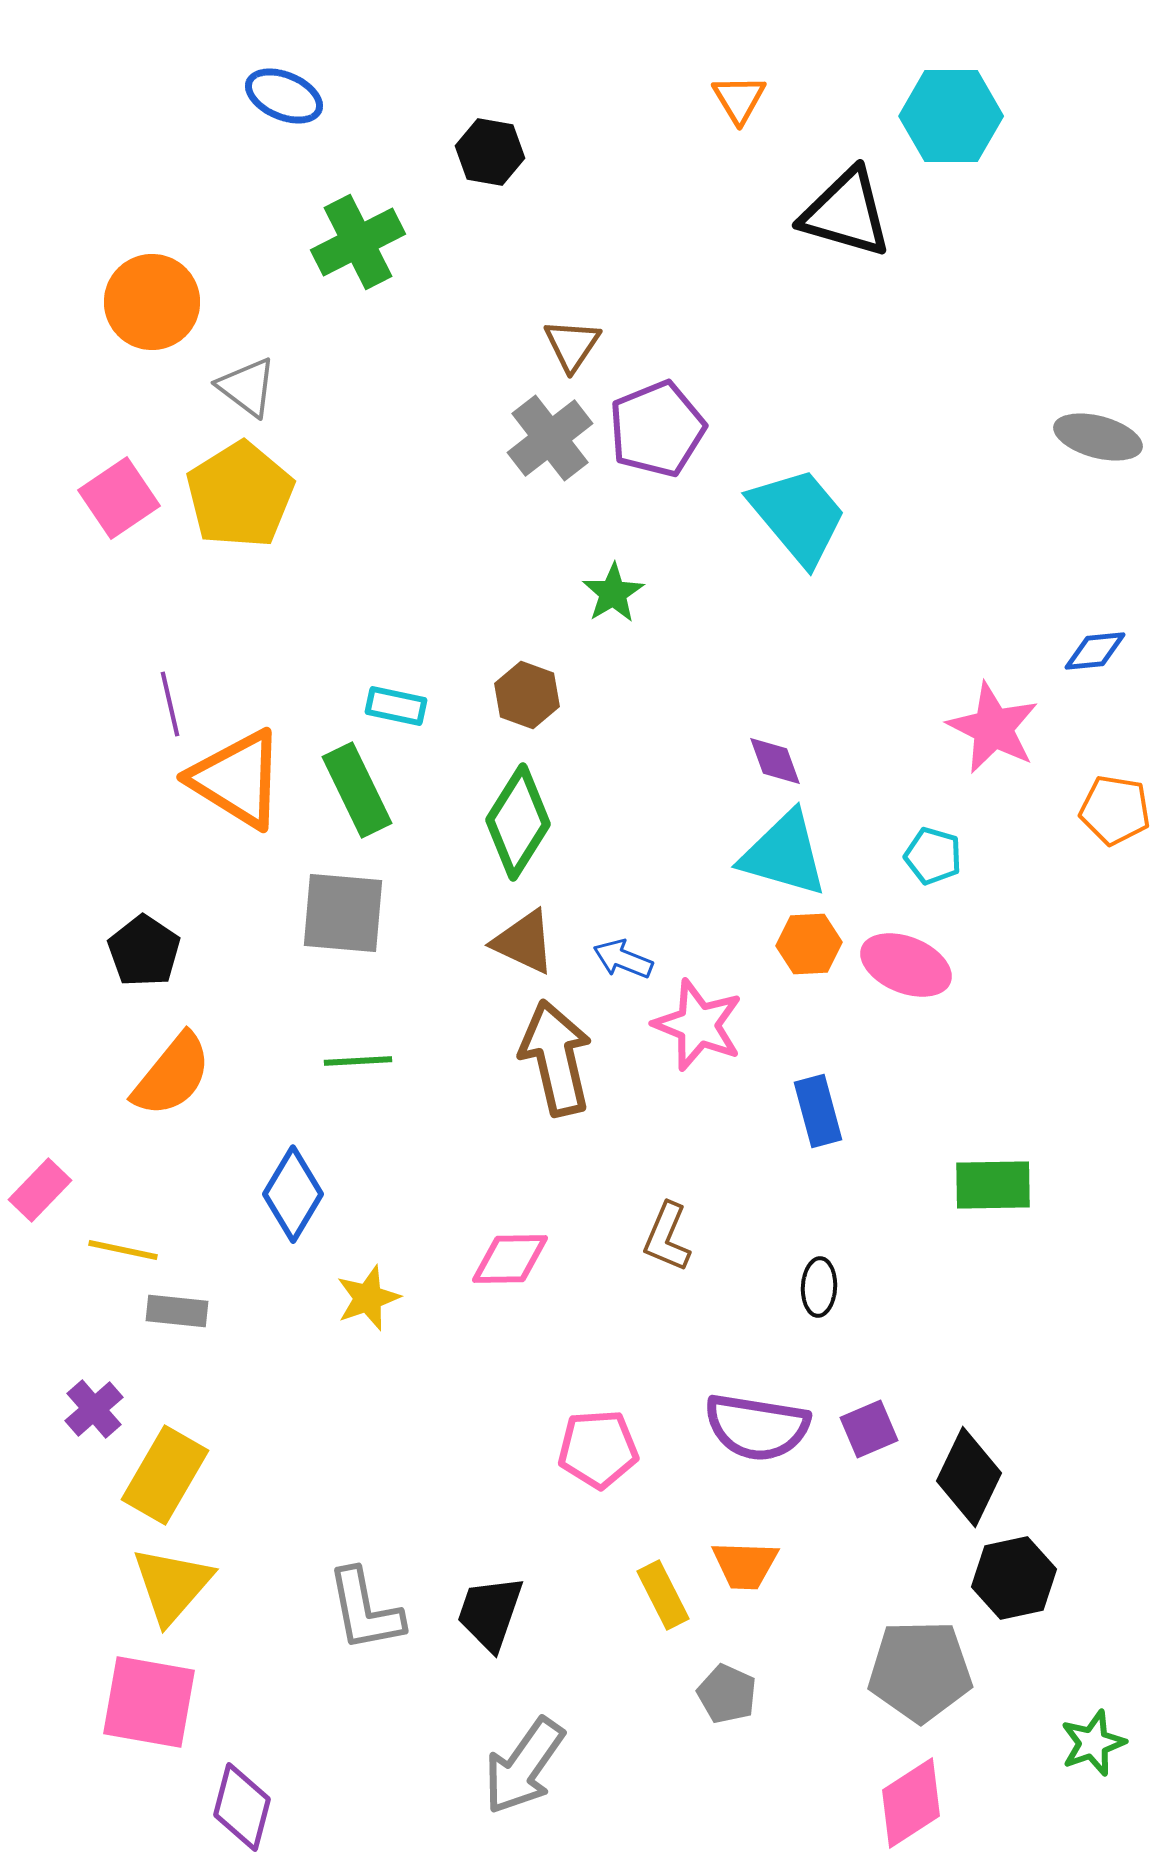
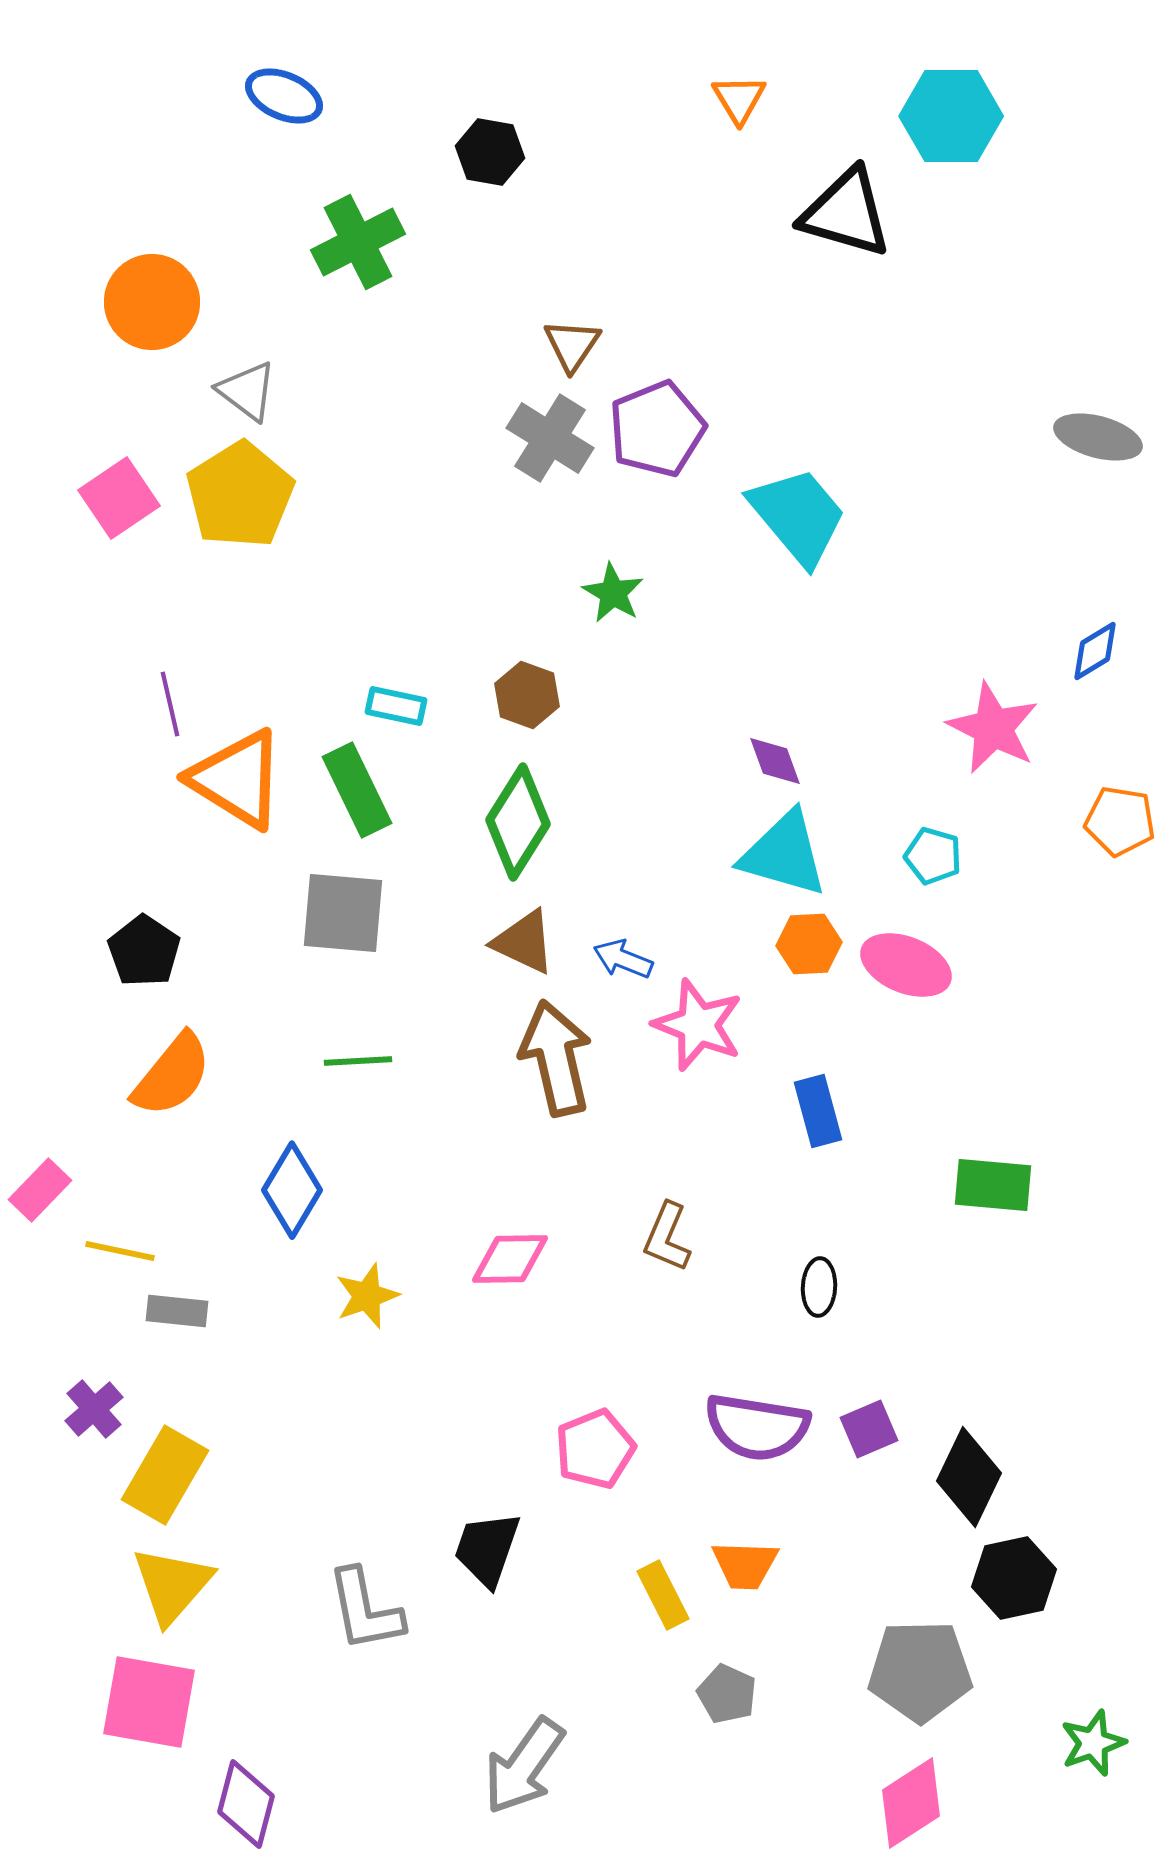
gray triangle at (247, 387): moved 4 px down
gray cross at (550, 438): rotated 20 degrees counterclockwise
green star at (613, 593): rotated 10 degrees counterclockwise
blue diamond at (1095, 651): rotated 26 degrees counterclockwise
orange pentagon at (1115, 810): moved 5 px right, 11 px down
green rectangle at (993, 1185): rotated 6 degrees clockwise
blue diamond at (293, 1194): moved 1 px left, 4 px up
yellow line at (123, 1250): moved 3 px left, 1 px down
yellow star at (368, 1298): moved 1 px left, 2 px up
pink pentagon at (598, 1449): moved 3 px left; rotated 18 degrees counterclockwise
black trapezoid at (490, 1613): moved 3 px left, 64 px up
purple diamond at (242, 1807): moved 4 px right, 3 px up
